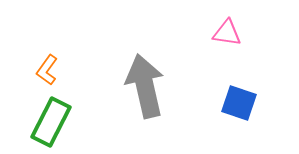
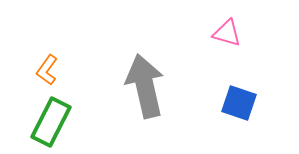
pink triangle: rotated 8 degrees clockwise
